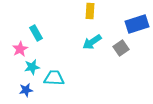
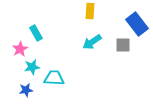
blue rectangle: rotated 70 degrees clockwise
gray square: moved 2 px right, 3 px up; rotated 35 degrees clockwise
